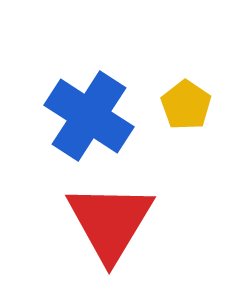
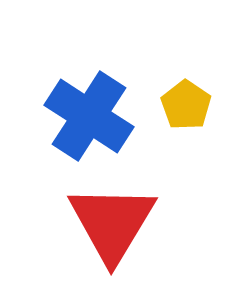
red triangle: moved 2 px right, 1 px down
